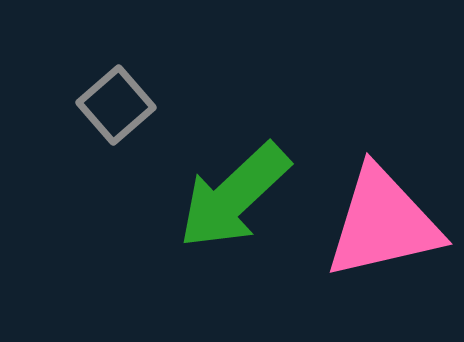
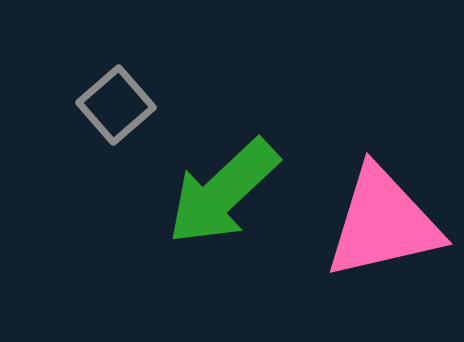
green arrow: moved 11 px left, 4 px up
